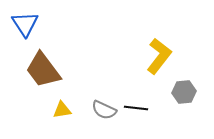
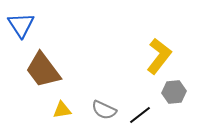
blue triangle: moved 4 px left, 1 px down
gray hexagon: moved 10 px left
black line: moved 4 px right, 7 px down; rotated 45 degrees counterclockwise
